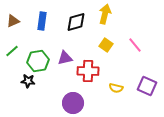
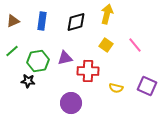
yellow arrow: moved 2 px right
purple circle: moved 2 px left
